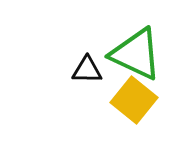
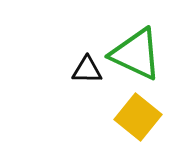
yellow square: moved 4 px right, 17 px down
